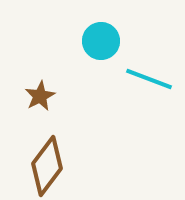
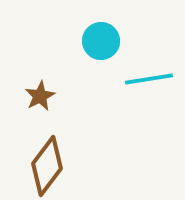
cyan line: rotated 30 degrees counterclockwise
